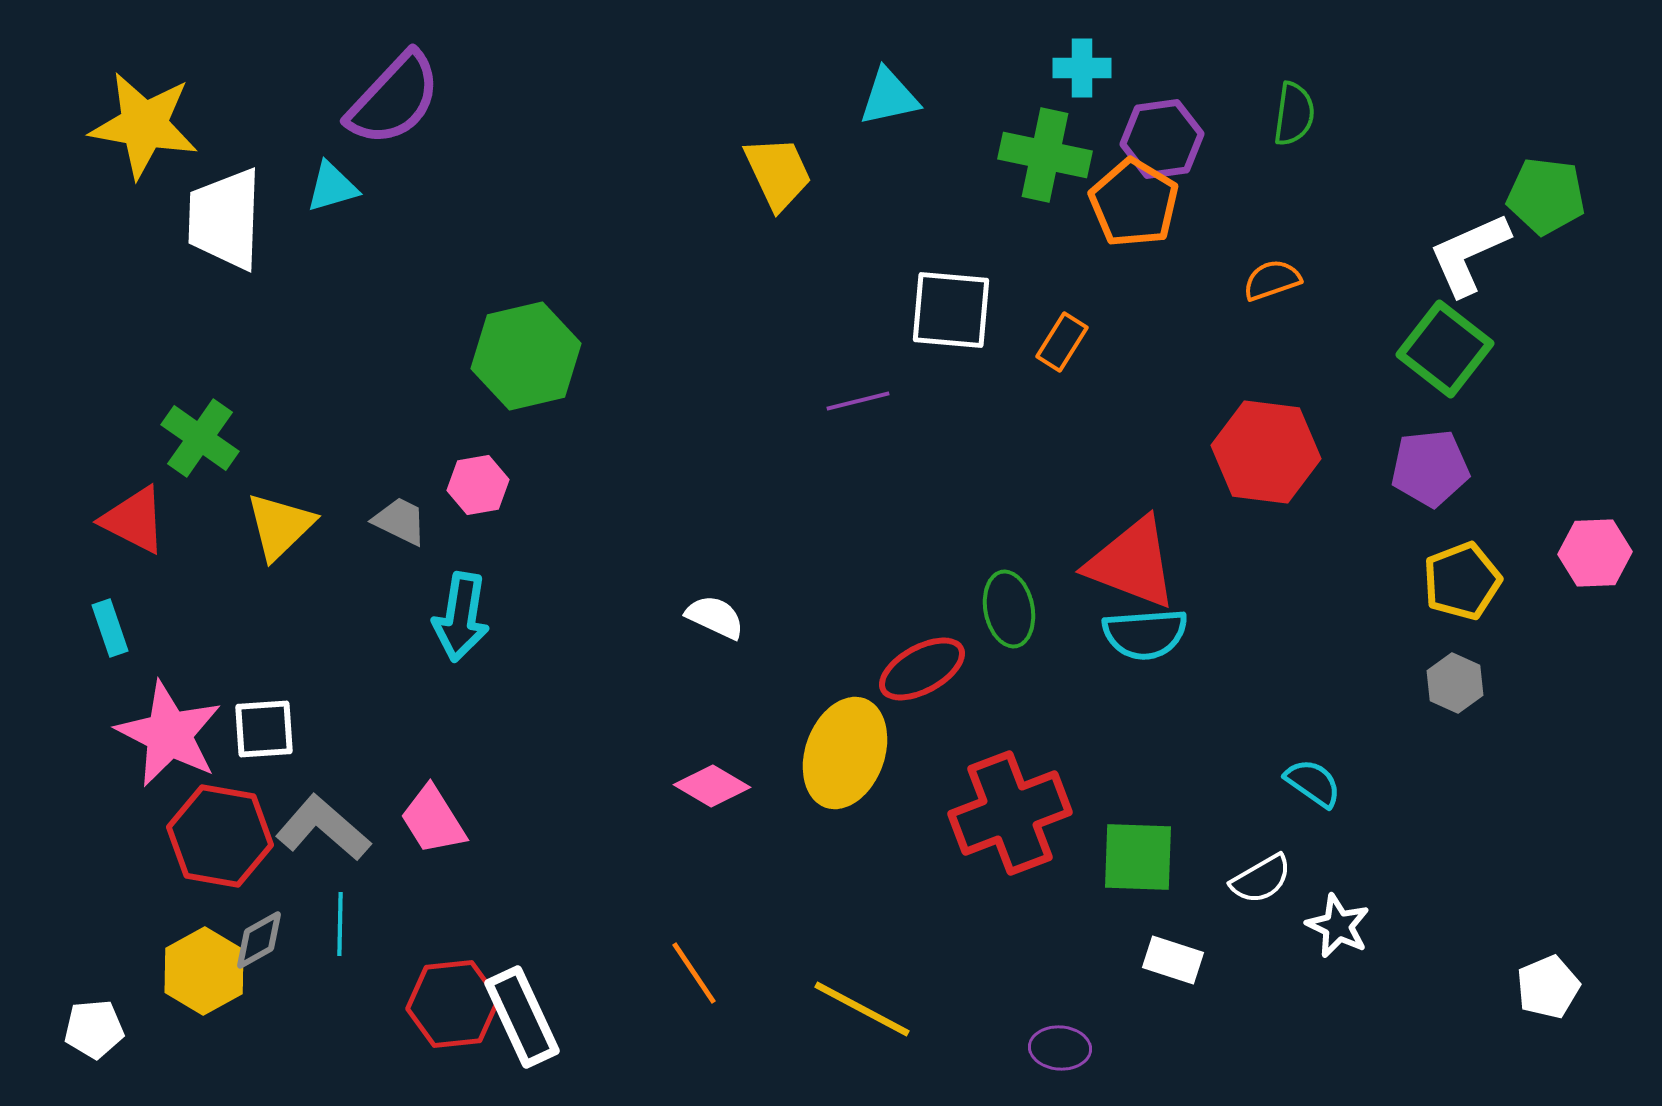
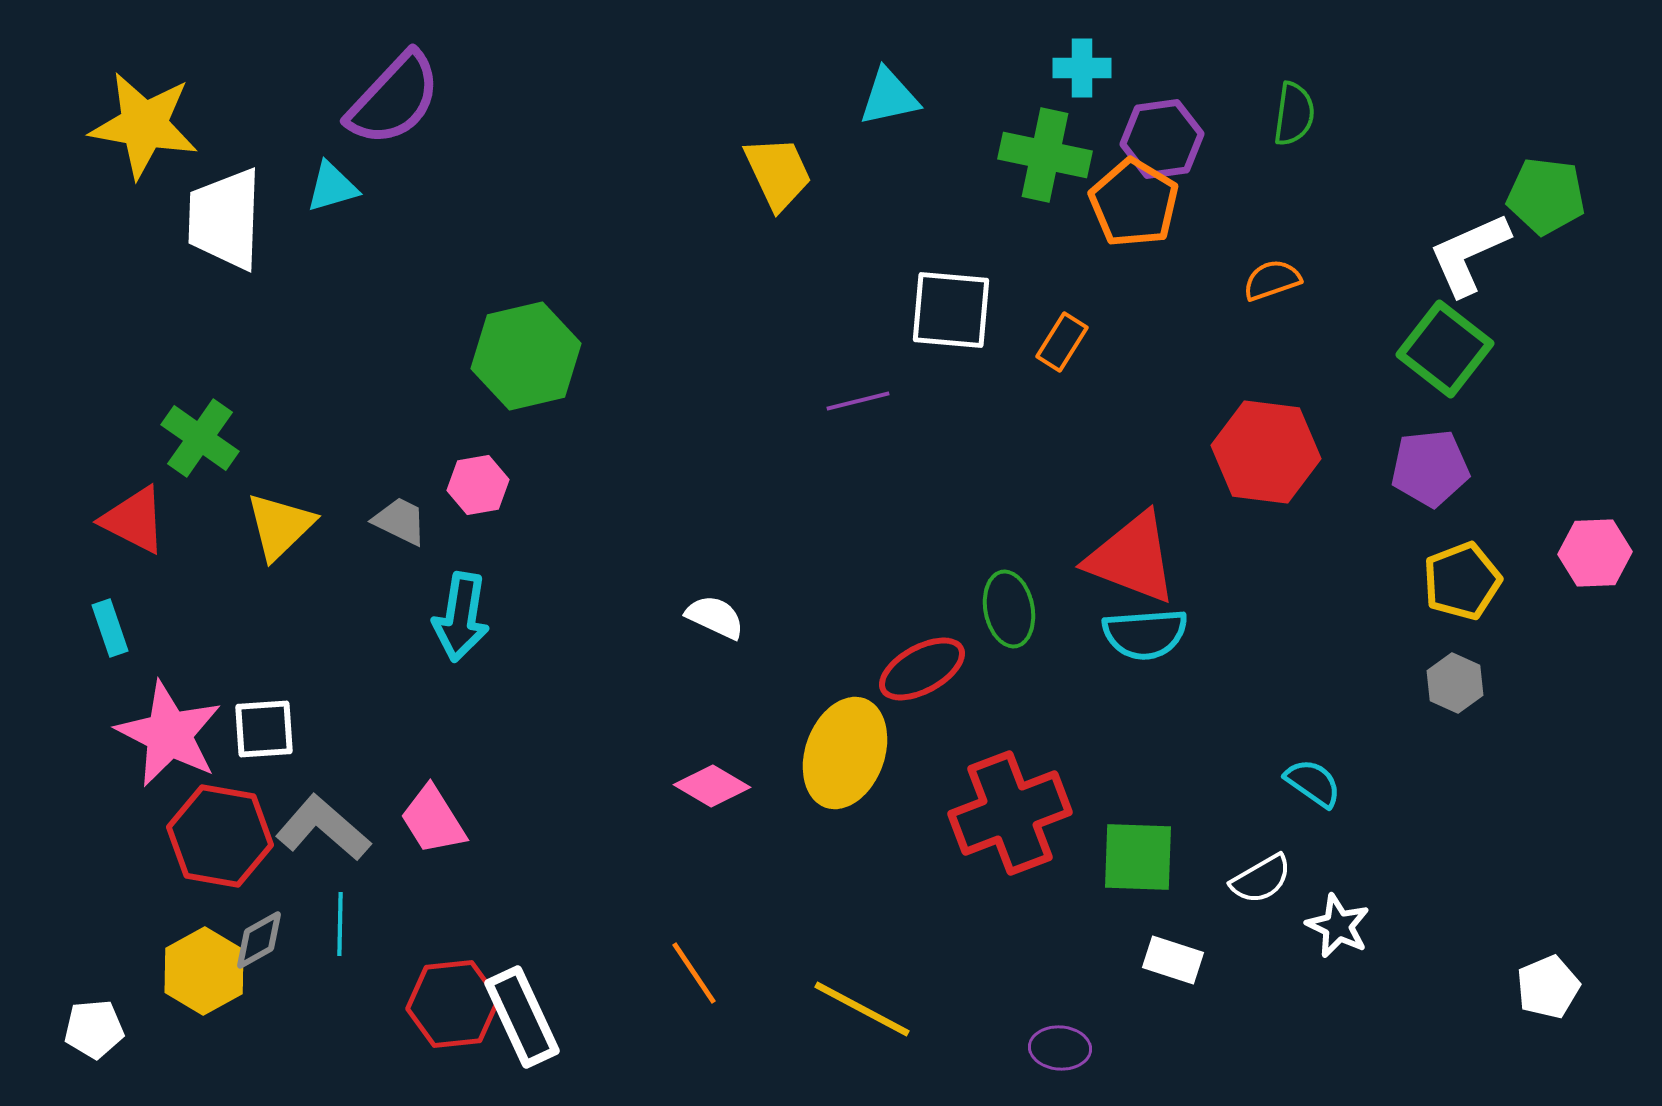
red triangle at (1132, 563): moved 5 px up
